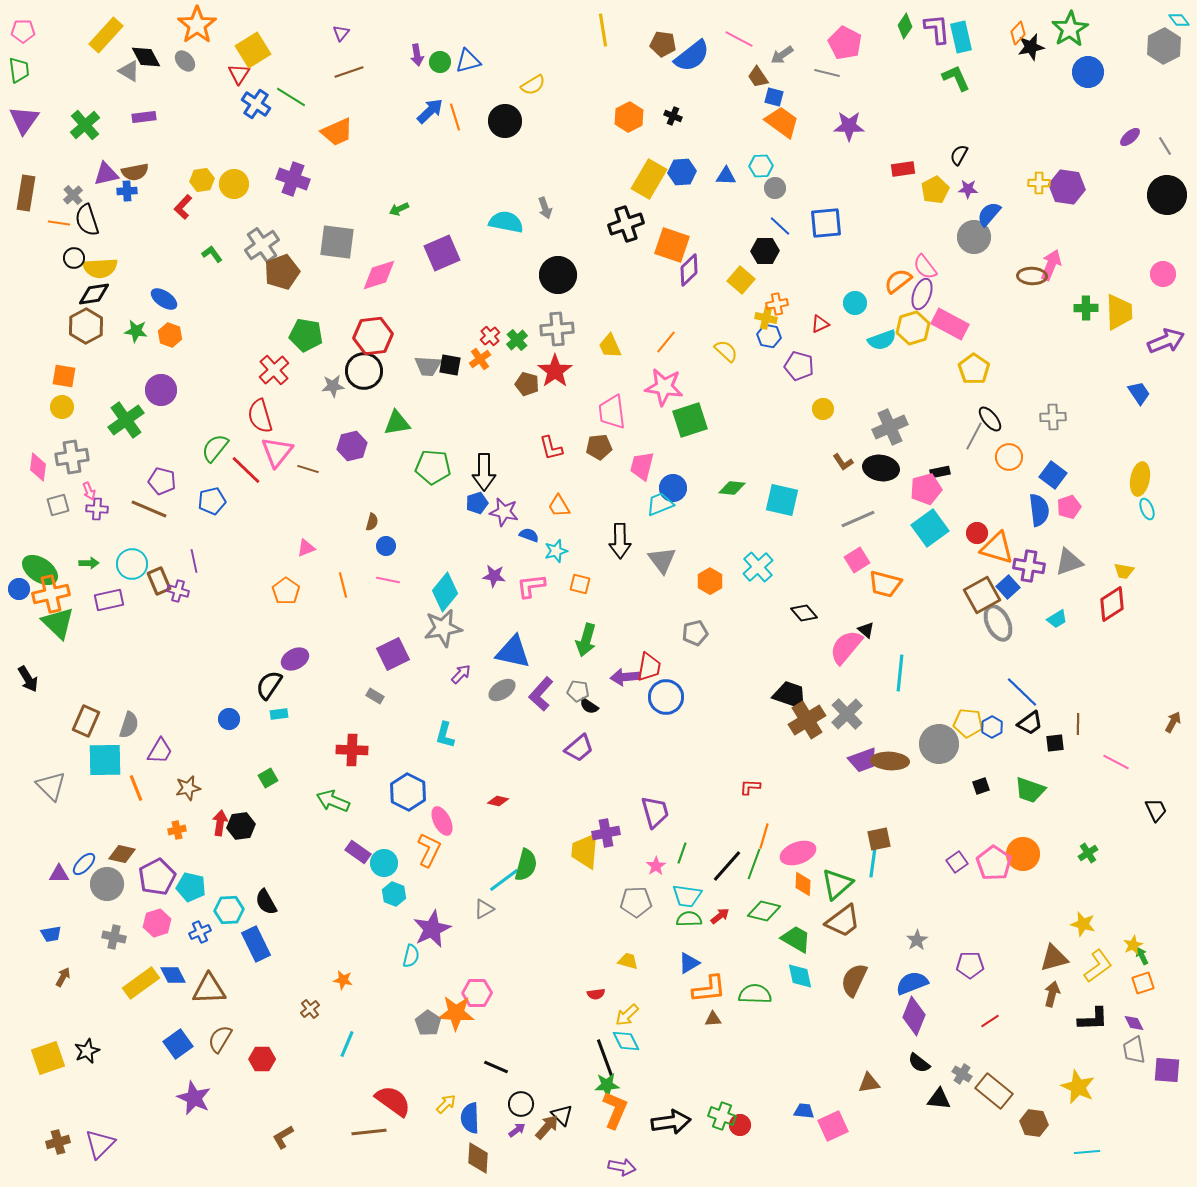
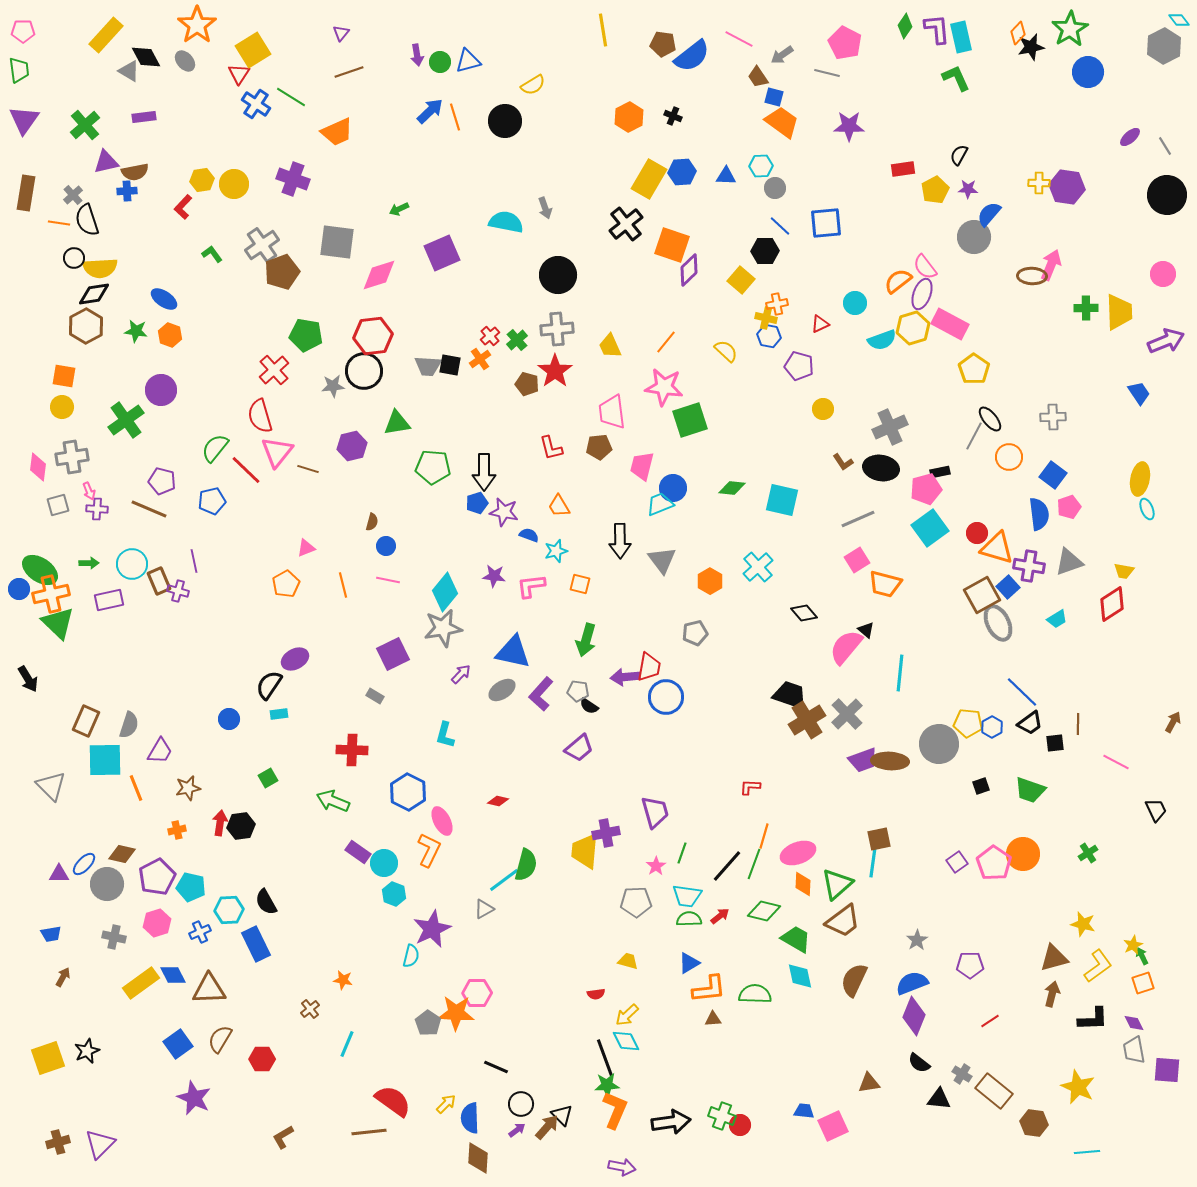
purple triangle at (106, 174): moved 12 px up
black cross at (626, 224): rotated 20 degrees counterclockwise
blue semicircle at (1039, 510): moved 4 px down
orange pentagon at (286, 591): moved 7 px up; rotated 8 degrees clockwise
